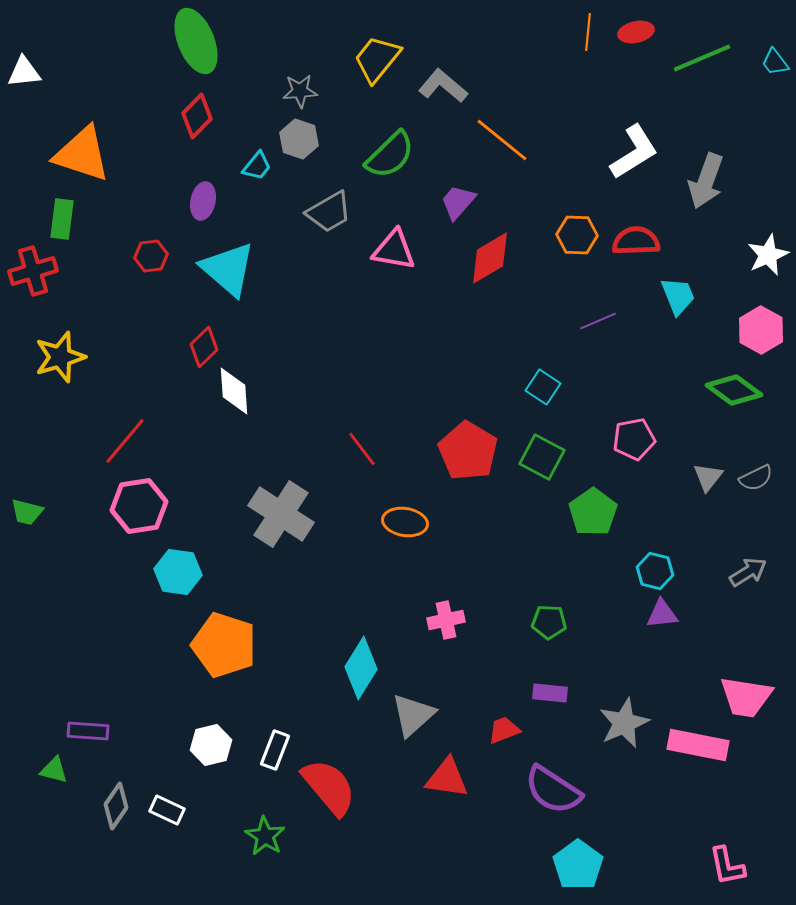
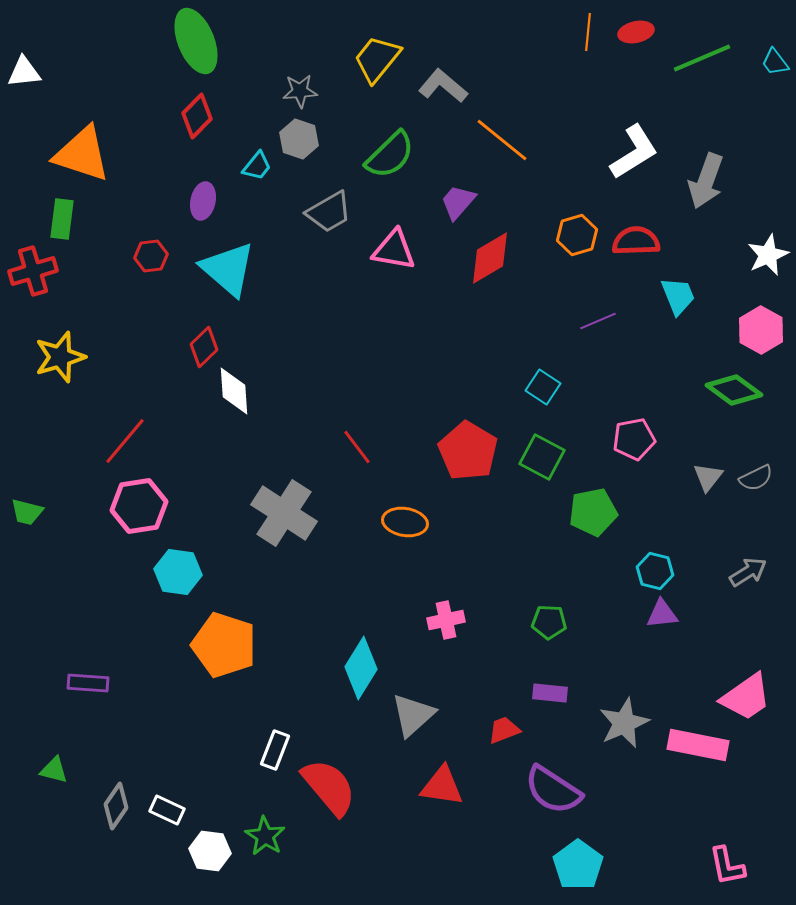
orange hexagon at (577, 235): rotated 18 degrees counterclockwise
red line at (362, 449): moved 5 px left, 2 px up
green pentagon at (593, 512): rotated 24 degrees clockwise
gray cross at (281, 514): moved 3 px right, 1 px up
pink trapezoid at (746, 697): rotated 44 degrees counterclockwise
purple rectangle at (88, 731): moved 48 px up
white hexagon at (211, 745): moved 1 px left, 106 px down; rotated 21 degrees clockwise
red triangle at (447, 778): moved 5 px left, 8 px down
